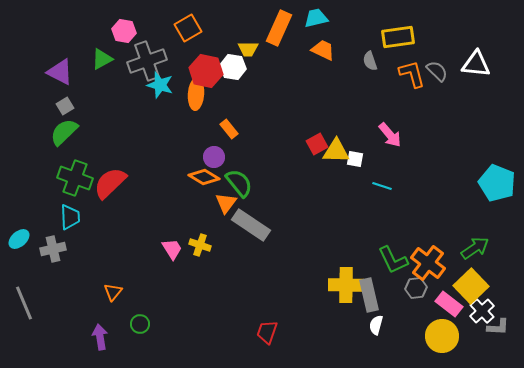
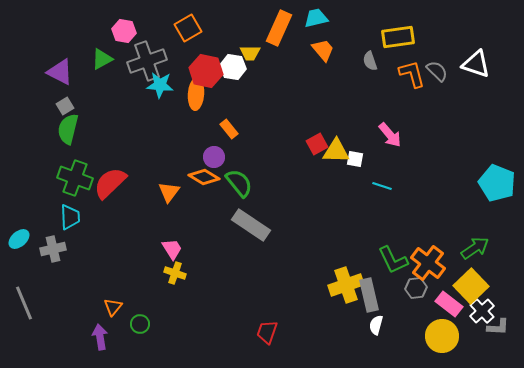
yellow trapezoid at (248, 49): moved 2 px right, 4 px down
orange trapezoid at (323, 50): rotated 25 degrees clockwise
white triangle at (476, 64): rotated 12 degrees clockwise
cyan star at (160, 85): rotated 12 degrees counterclockwise
green semicircle at (64, 132): moved 4 px right, 3 px up; rotated 32 degrees counterclockwise
orange triangle at (226, 203): moved 57 px left, 11 px up
yellow cross at (200, 245): moved 25 px left, 28 px down
yellow cross at (346, 285): rotated 20 degrees counterclockwise
orange triangle at (113, 292): moved 15 px down
